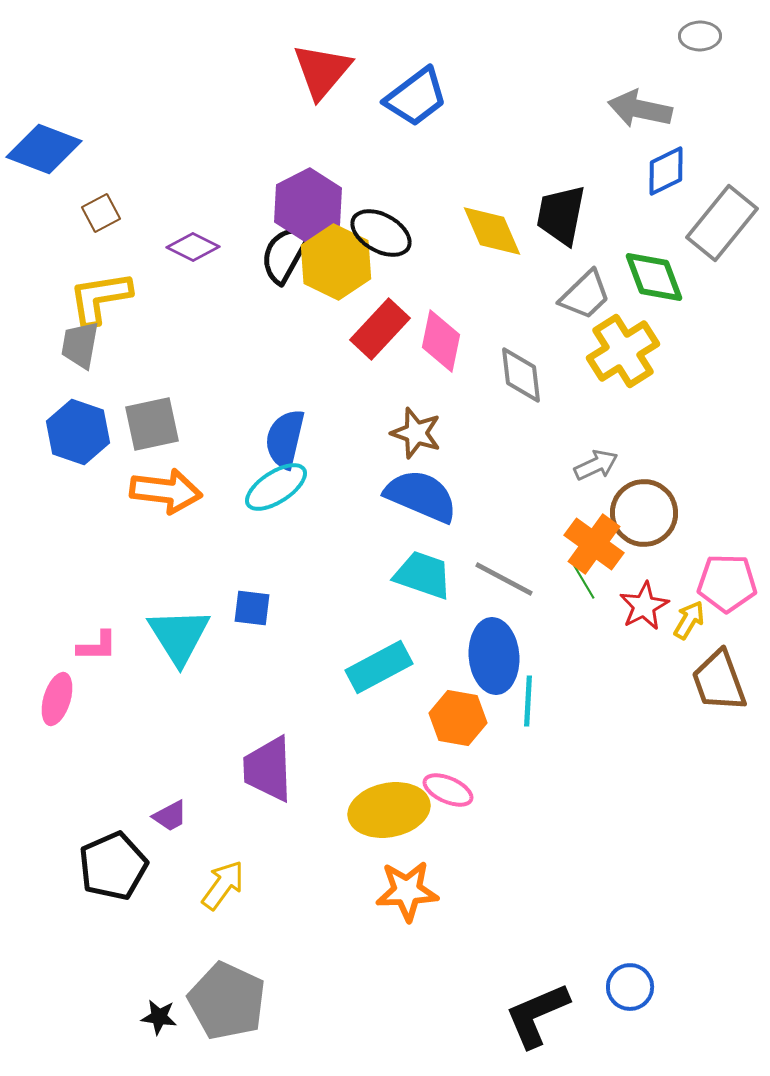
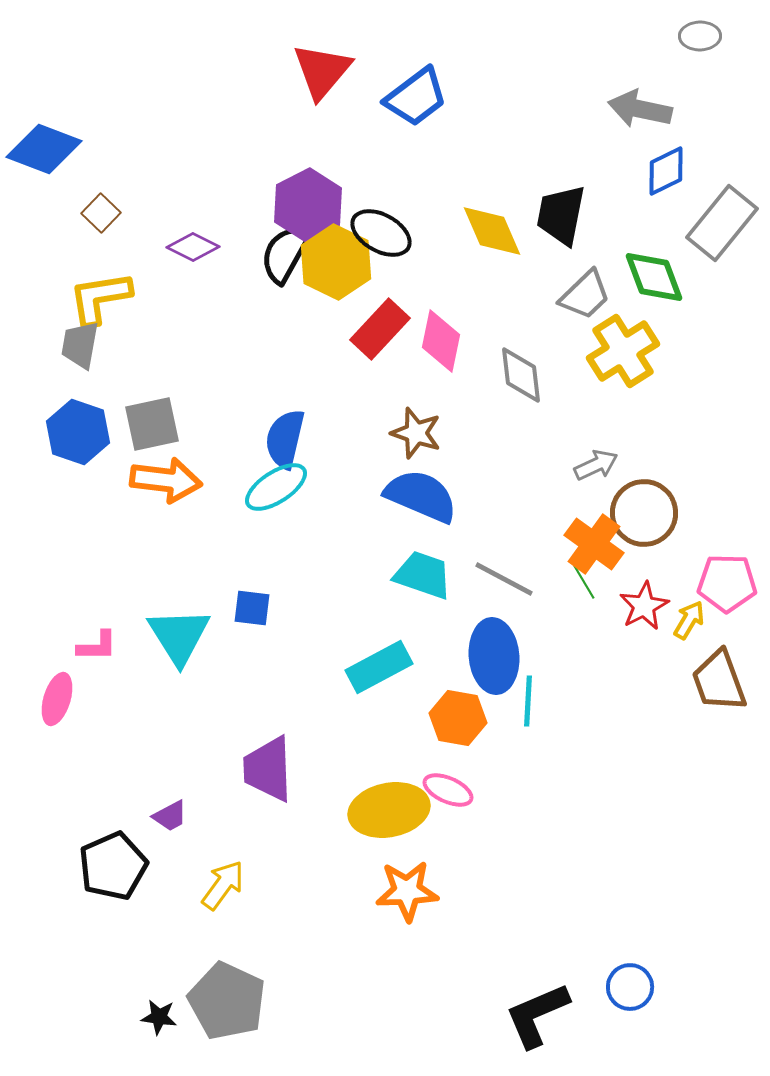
brown square at (101, 213): rotated 18 degrees counterclockwise
orange arrow at (166, 491): moved 11 px up
